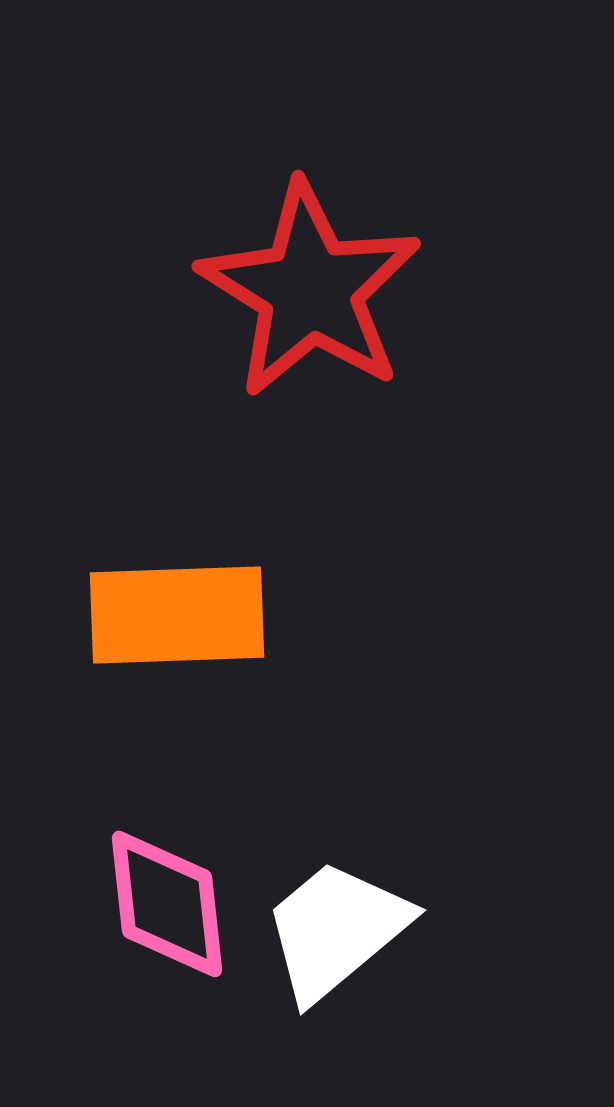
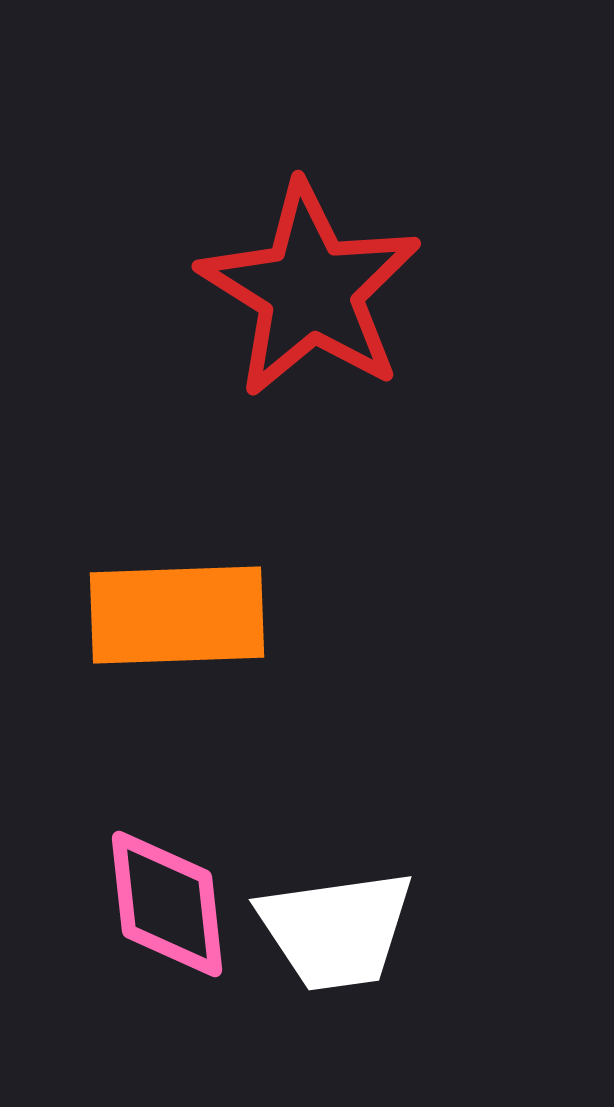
white trapezoid: rotated 148 degrees counterclockwise
